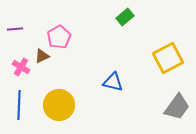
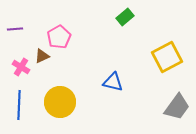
yellow square: moved 1 px left, 1 px up
yellow circle: moved 1 px right, 3 px up
